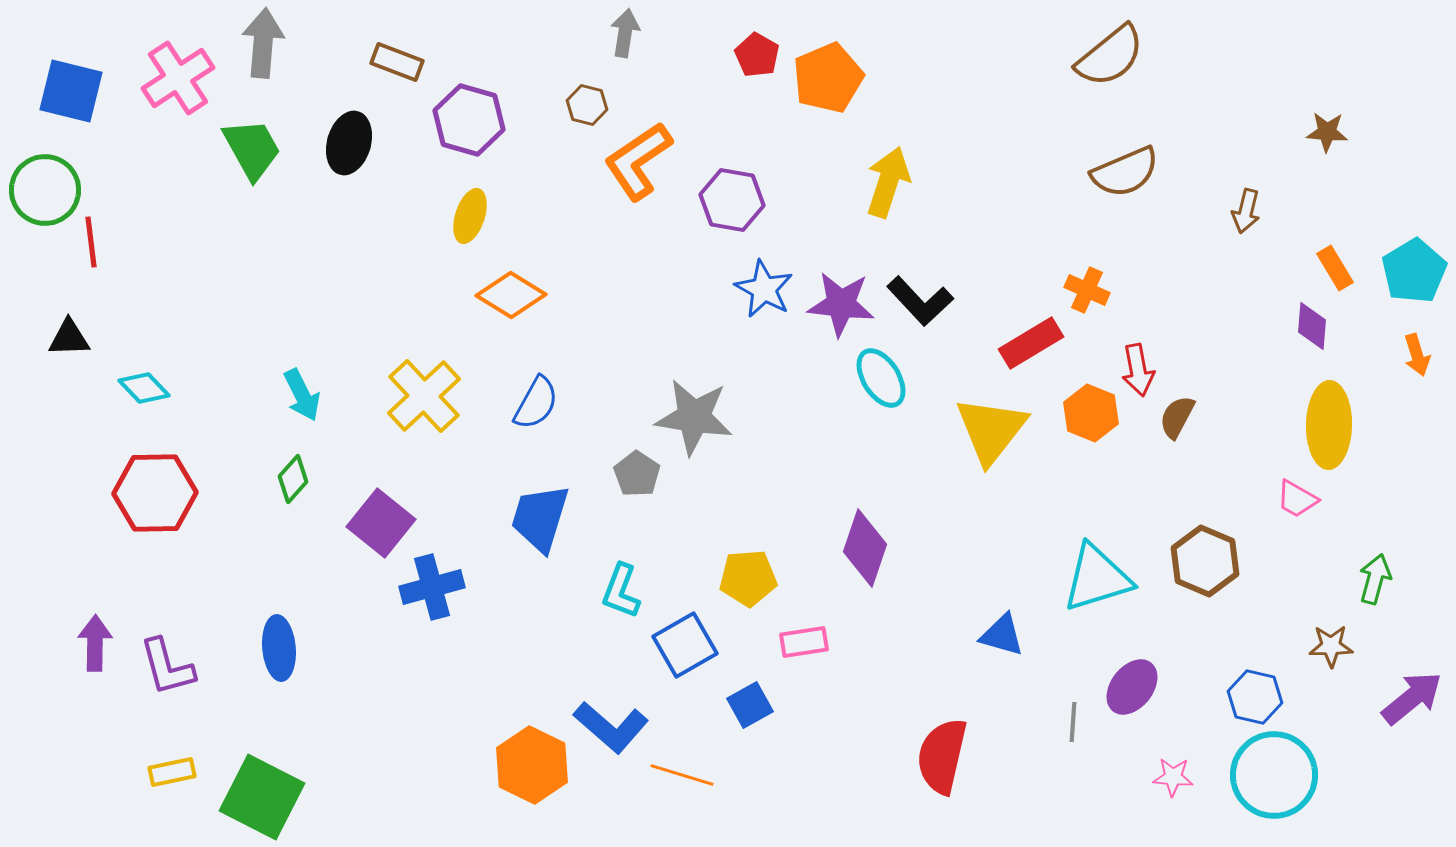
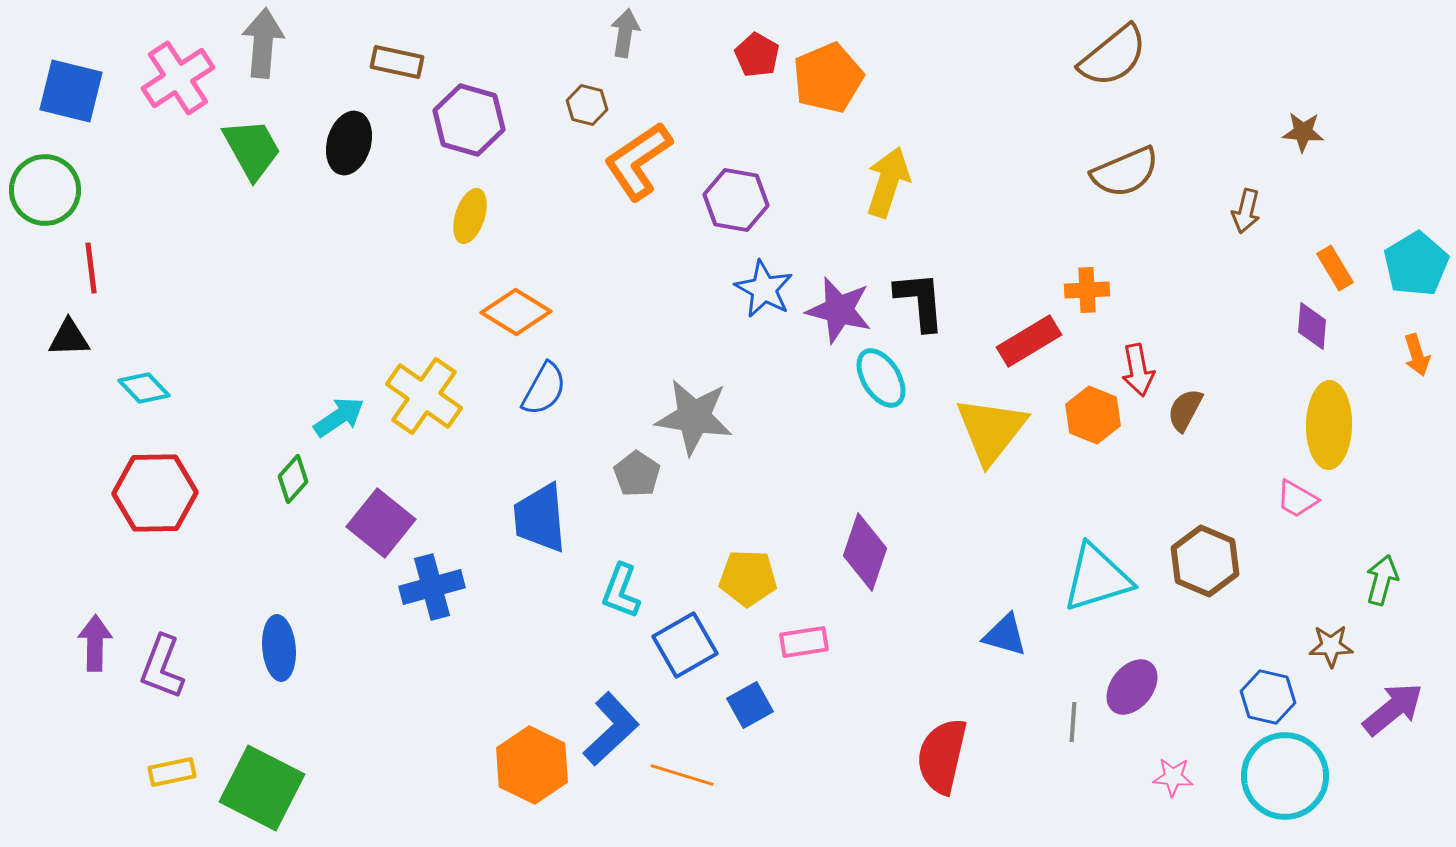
brown semicircle at (1110, 56): moved 3 px right
brown rectangle at (397, 62): rotated 9 degrees counterclockwise
brown star at (1327, 132): moved 24 px left
purple hexagon at (732, 200): moved 4 px right
red line at (91, 242): moved 26 px down
cyan pentagon at (1414, 271): moved 2 px right, 7 px up
orange cross at (1087, 290): rotated 27 degrees counterclockwise
orange diamond at (511, 295): moved 5 px right, 17 px down
black L-shape at (920, 301): rotated 142 degrees counterclockwise
purple star at (841, 304): moved 2 px left, 6 px down; rotated 8 degrees clockwise
red rectangle at (1031, 343): moved 2 px left, 2 px up
cyan arrow at (302, 395): moved 37 px right, 22 px down; rotated 98 degrees counterclockwise
yellow cross at (424, 396): rotated 12 degrees counterclockwise
blue semicircle at (536, 403): moved 8 px right, 14 px up
orange hexagon at (1091, 413): moved 2 px right, 2 px down
brown semicircle at (1177, 417): moved 8 px right, 7 px up
blue trapezoid at (540, 518): rotated 22 degrees counterclockwise
purple diamond at (865, 548): moved 4 px down
yellow pentagon at (748, 578): rotated 6 degrees clockwise
green arrow at (1375, 579): moved 7 px right, 1 px down
blue triangle at (1002, 635): moved 3 px right
purple L-shape at (167, 667): moved 5 px left; rotated 36 degrees clockwise
blue hexagon at (1255, 697): moved 13 px right
purple arrow at (1412, 698): moved 19 px left, 11 px down
blue L-shape at (611, 727): moved 2 px down; rotated 84 degrees counterclockwise
cyan circle at (1274, 775): moved 11 px right, 1 px down
green square at (262, 797): moved 9 px up
